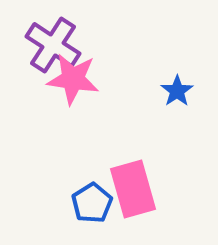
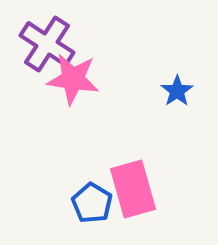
purple cross: moved 6 px left, 1 px up
blue pentagon: rotated 9 degrees counterclockwise
